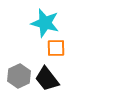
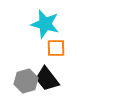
cyan star: moved 1 px down
gray hexagon: moved 7 px right, 5 px down; rotated 10 degrees clockwise
